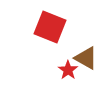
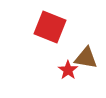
brown triangle: rotated 20 degrees counterclockwise
